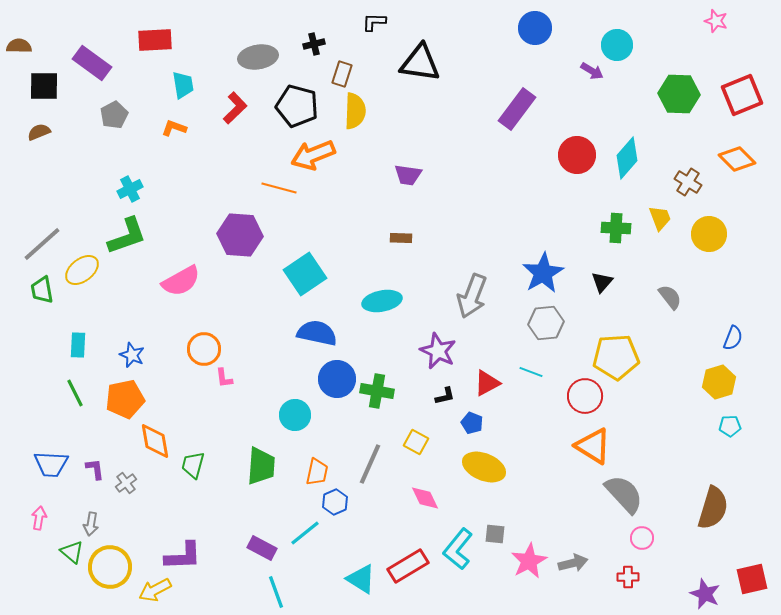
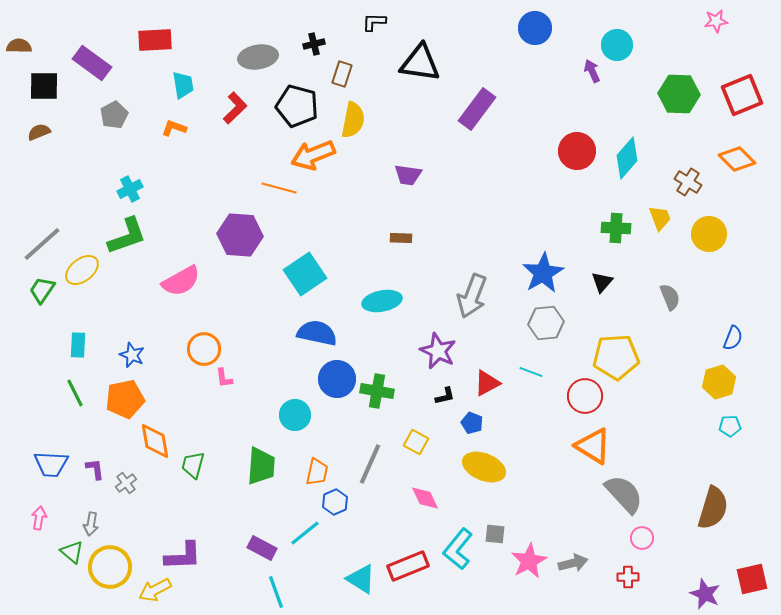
pink star at (716, 21): rotated 25 degrees counterclockwise
purple arrow at (592, 71): rotated 145 degrees counterclockwise
purple rectangle at (517, 109): moved 40 px left
yellow semicircle at (355, 111): moved 2 px left, 9 px down; rotated 9 degrees clockwise
red circle at (577, 155): moved 4 px up
green trapezoid at (42, 290): rotated 44 degrees clockwise
gray semicircle at (670, 297): rotated 16 degrees clockwise
red rectangle at (408, 566): rotated 9 degrees clockwise
